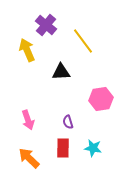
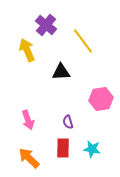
cyan star: moved 1 px left, 1 px down
